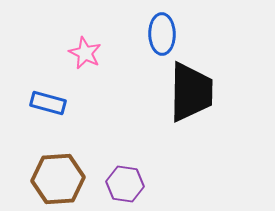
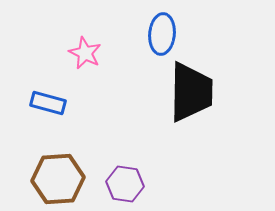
blue ellipse: rotated 6 degrees clockwise
